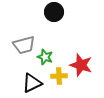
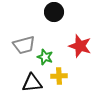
red star: moved 1 px left, 19 px up
black triangle: rotated 20 degrees clockwise
